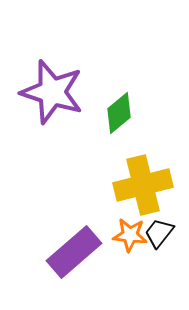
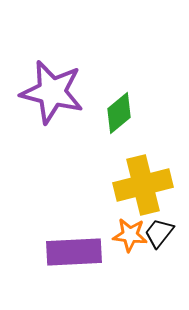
purple star: rotated 4 degrees counterclockwise
purple rectangle: rotated 38 degrees clockwise
